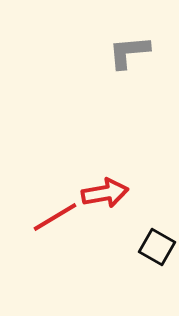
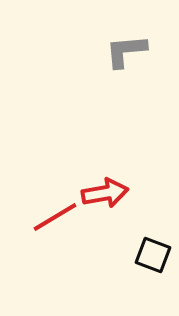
gray L-shape: moved 3 px left, 1 px up
black square: moved 4 px left, 8 px down; rotated 9 degrees counterclockwise
